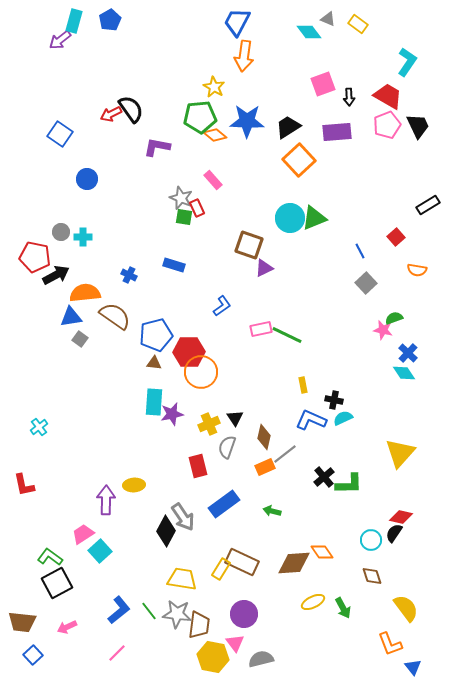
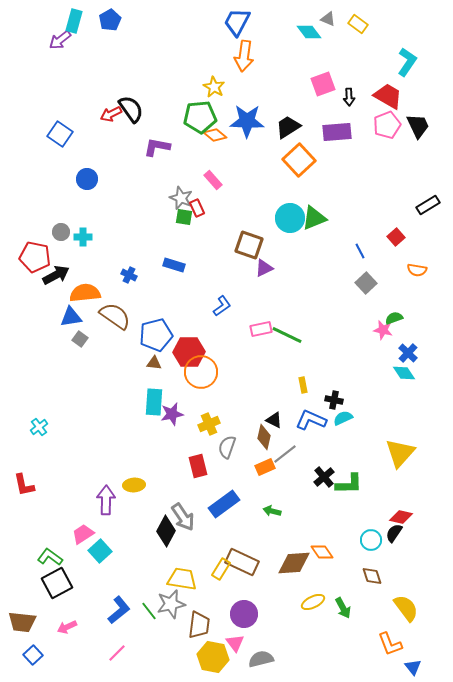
black triangle at (235, 418): moved 39 px right, 2 px down; rotated 30 degrees counterclockwise
gray star at (177, 614): moved 6 px left, 10 px up; rotated 20 degrees counterclockwise
